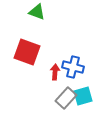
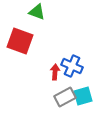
red square: moved 7 px left, 11 px up
blue cross: moved 1 px left, 1 px up; rotated 10 degrees clockwise
gray rectangle: moved 1 px left, 1 px up; rotated 20 degrees clockwise
